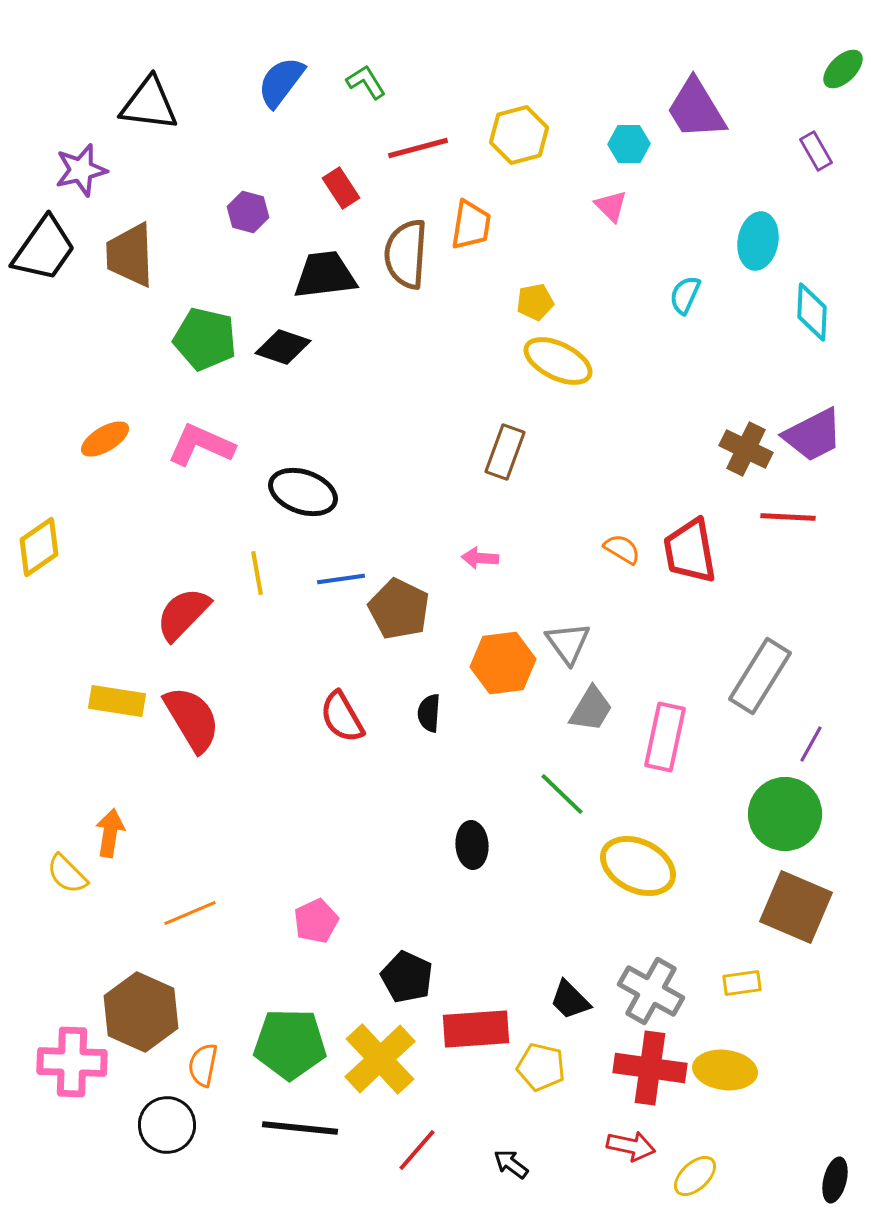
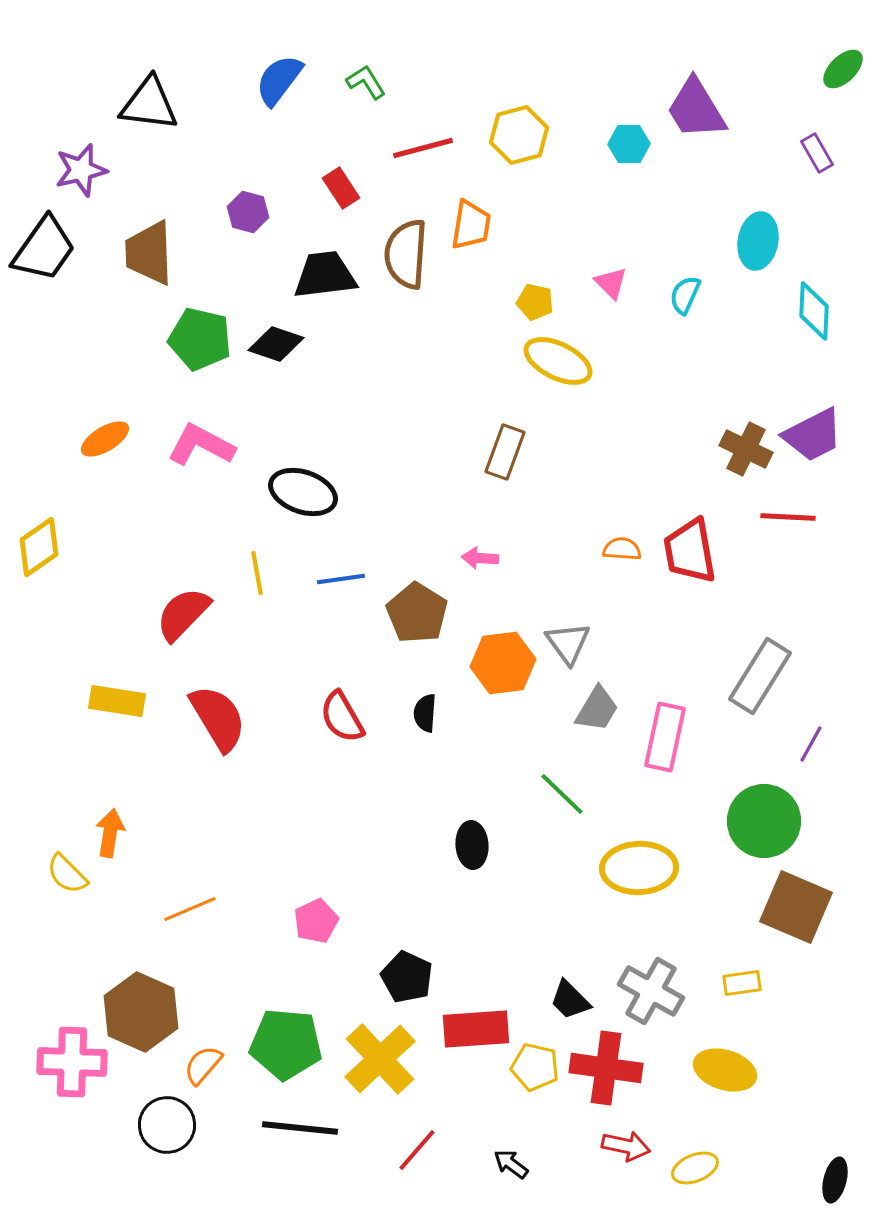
blue semicircle at (281, 82): moved 2 px left, 2 px up
red line at (418, 148): moved 5 px right
purple rectangle at (816, 151): moved 1 px right, 2 px down
pink triangle at (611, 206): moved 77 px down
brown trapezoid at (130, 255): moved 19 px right, 2 px up
yellow pentagon at (535, 302): rotated 24 degrees clockwise
cyan diamond at (812, 312): moved 2 px right, 1 px up
green pentagon at (205, 339): moved 5 px left
black diamond at (283, 347): moved 7 px left, 3 px up
pink L-shape at (201, 445): rotated 4 degrees clockwise
orange semicircle at (622, 549): rotated 27 degrees counterclockwise
brown pentagon at (399, 609): moved 18 px right, 4 px down; rotated 6 degrees clockwise
gray trapezoid at (591, 709): moved 6 px right
black semicircle at (429, 713): moved 4 px left
red semicircle at (192, 719): moved 26 px right, 1 px up
green circle at (785, 814): moved 21 px left, 7 px down
yellow ellipse at (638, 866): moved 1 px right, 2 px down; rotated 28 degrees counterclockwise
orange line at (190, 913): moved 4 px up
green pentagon at (290, 1044): moved 4 px left; rotated 4 degrees clockwise
orange semicircle at (203, 1065): rotated 30 degrees clockwise
yellow pentagon at (541, 1067): moved 6 px left
red cross at (650, 1068): moved 44 px left
yellow ellipse at (725, 1070): rotated 10 degrees clockwise
red arrow at (631, 1146): moved 5 px left
yellow ellipse at (695, 1176): moved 8 px up; rotated 21 degrees clockwise
